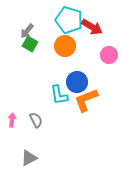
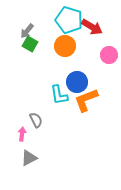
pink arrow: moved 10 px right, 14 px down
